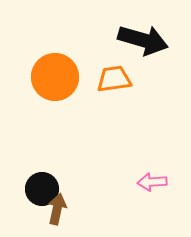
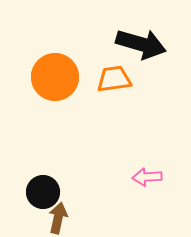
black arrow: moved 2 px left, 4 px down
pink arrow: moved 5 px left, 5 px up
black circle: moved 1 px right, 3 px down
brown arrow: moved 1 px right, 9 px down
